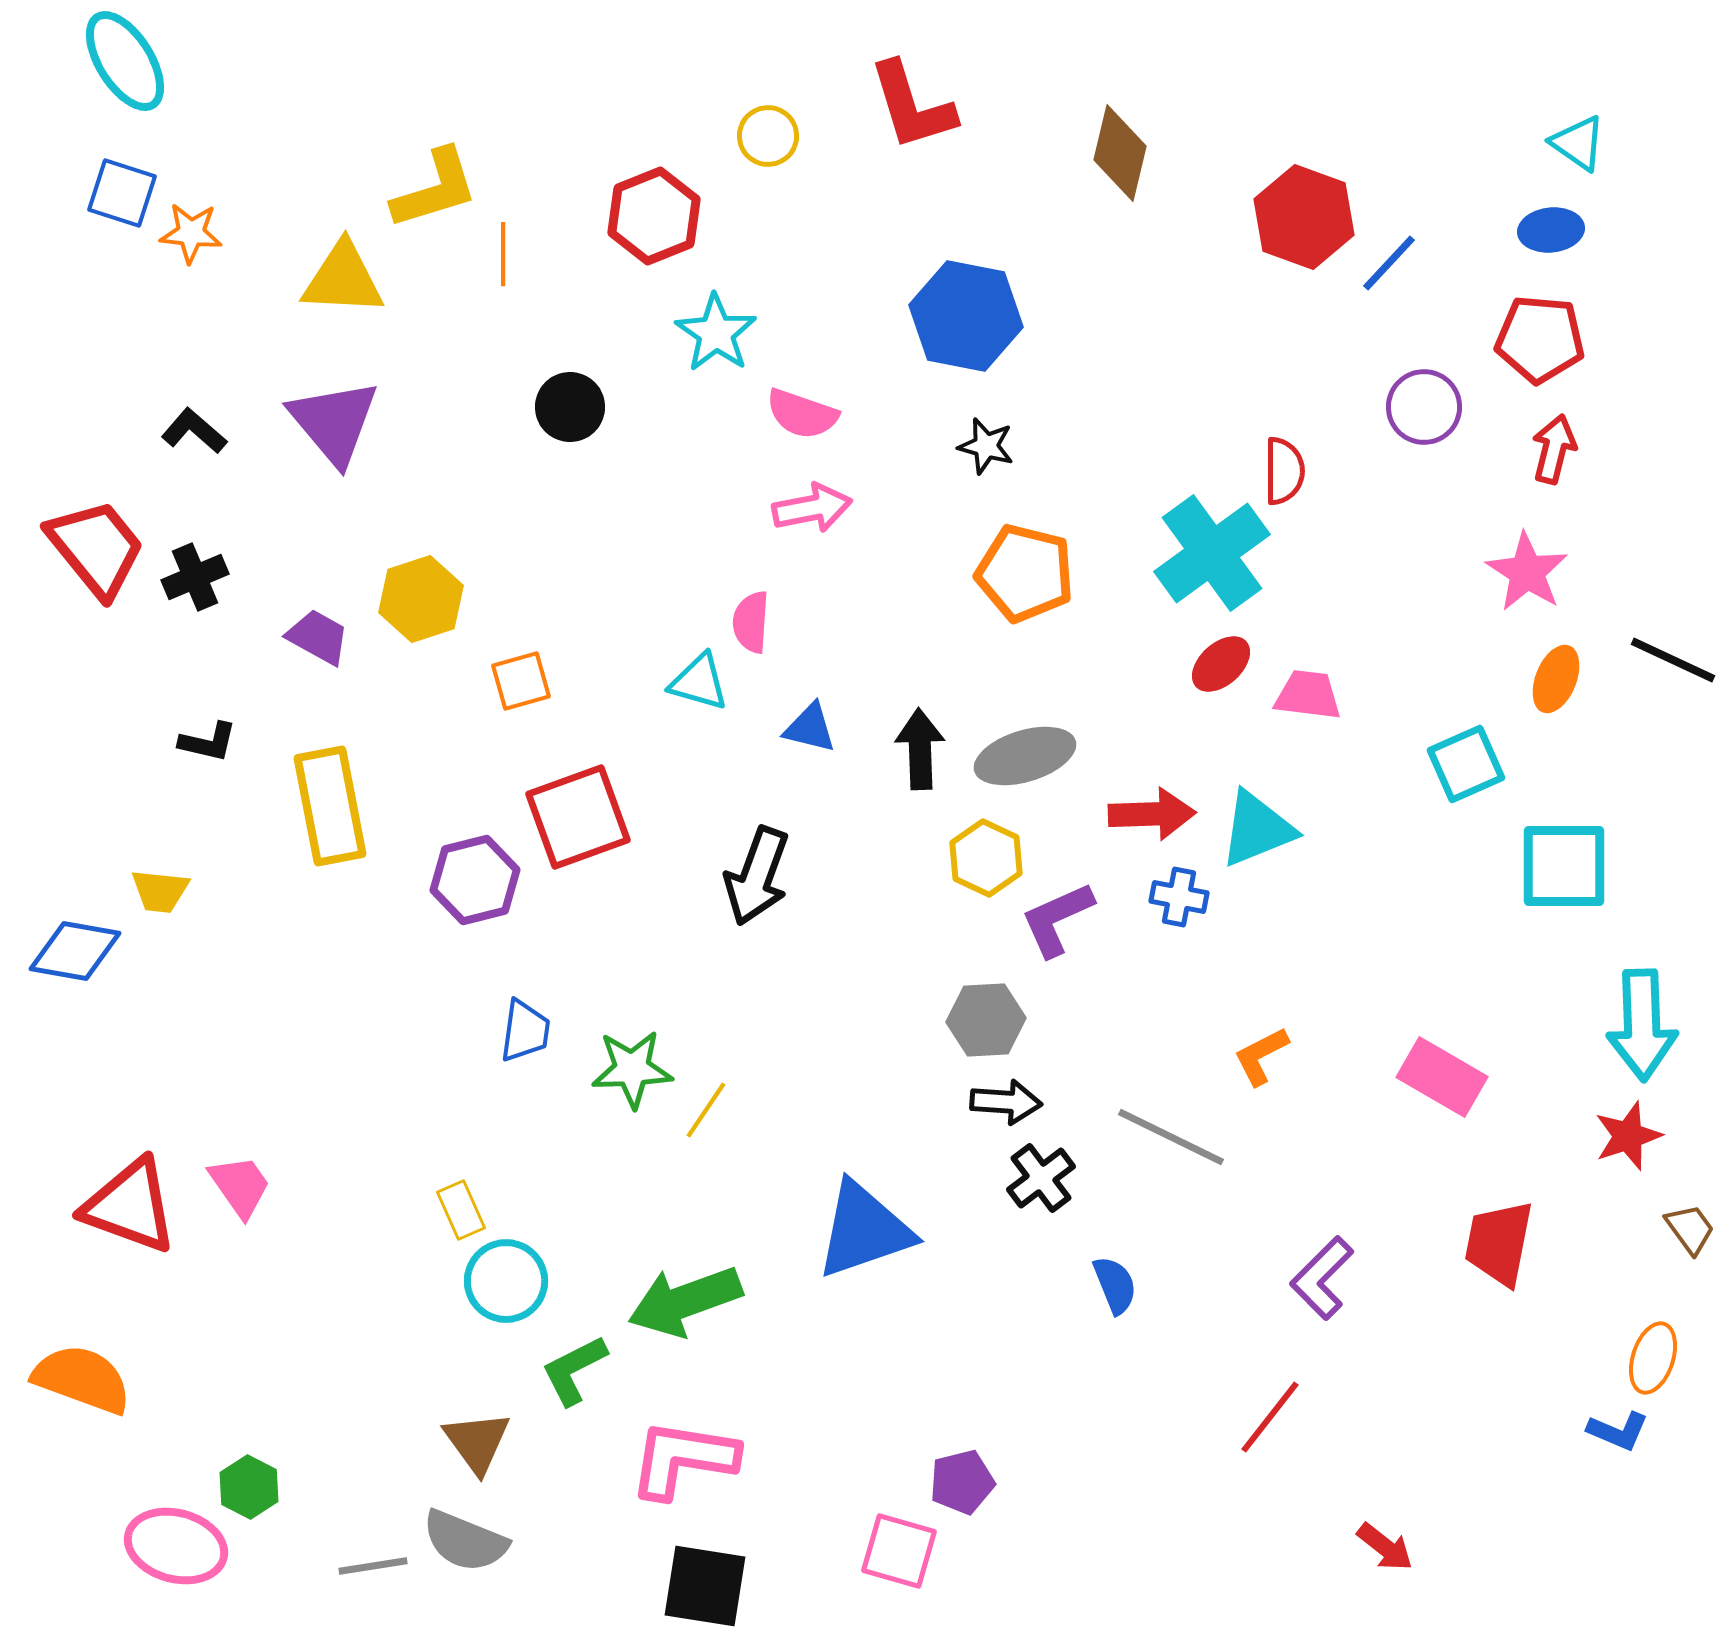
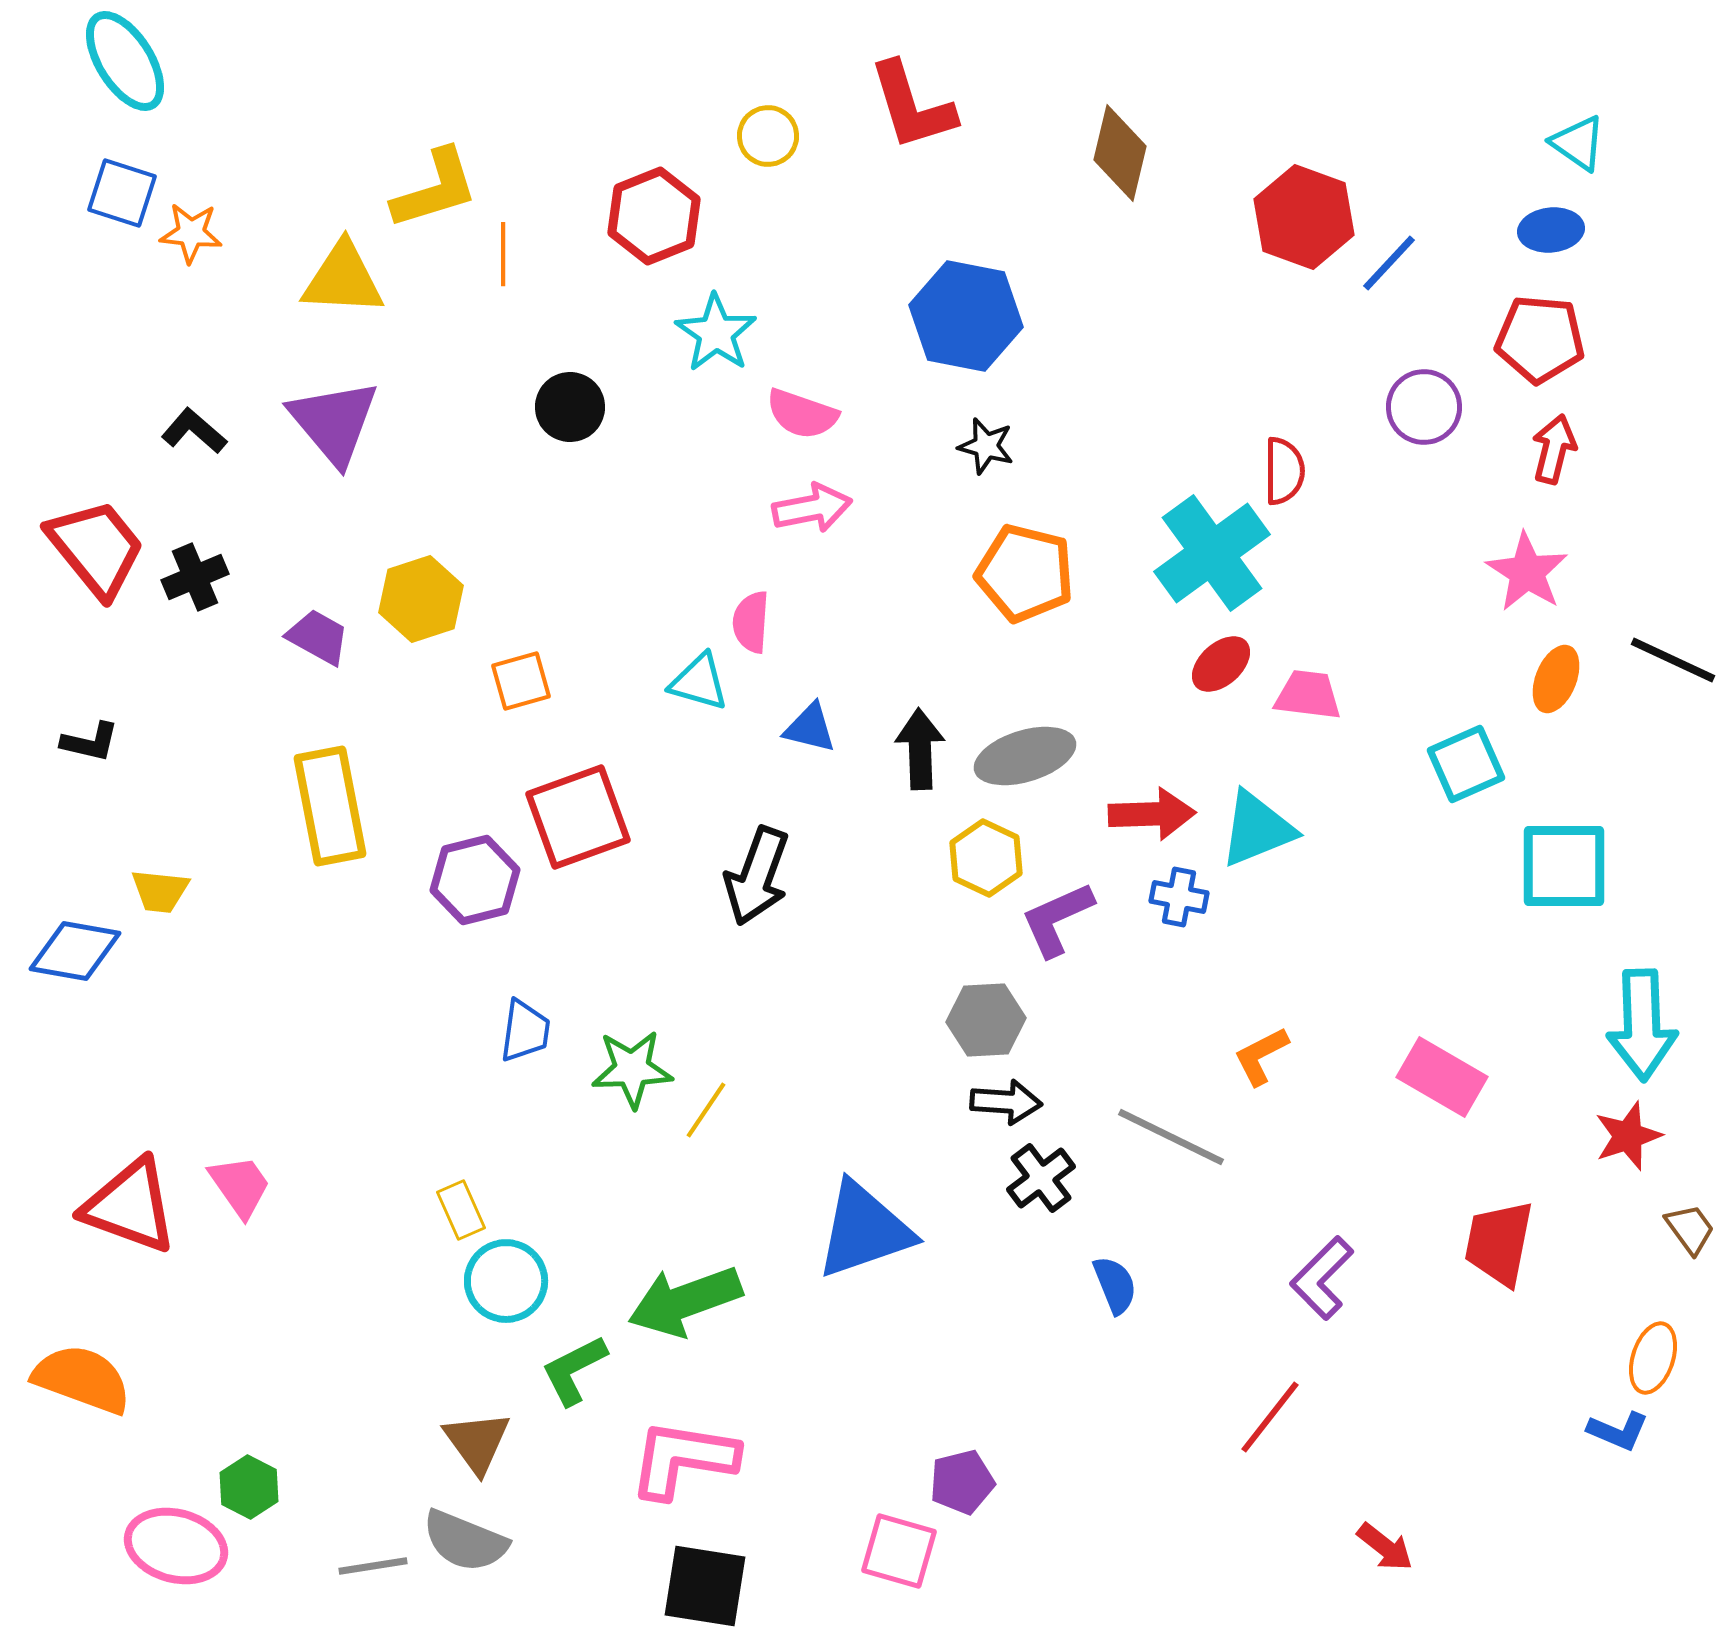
black L-shape at (208, 742): moved 118 px left
